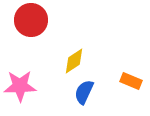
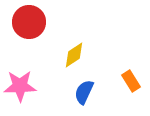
red circle: moved 2 px left, 2 px down
yellow diamond: moved 6 px up
orange rectangle: rotated 35 degrees clockwise
